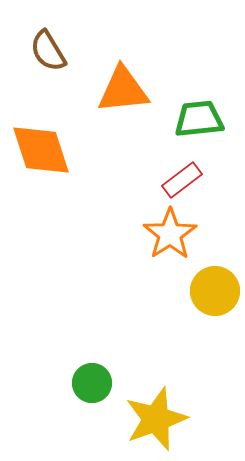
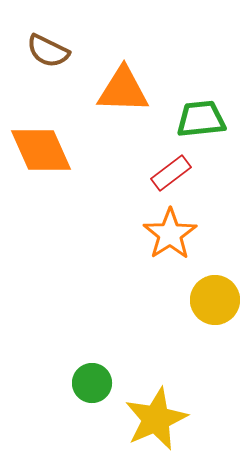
brown semicircle: rotated 33 degrees counterclockwise
orange triangle: rotated 8 degrees clockwise
green trapezoid: moved 2 px right
orange diamond: rotated 6 degrees counterclockwise
red rectangle: moved 11 px left, 7 px up
yellow circle: moved 9 px down
yellow star: rotated 4 degrees counterclockwise
